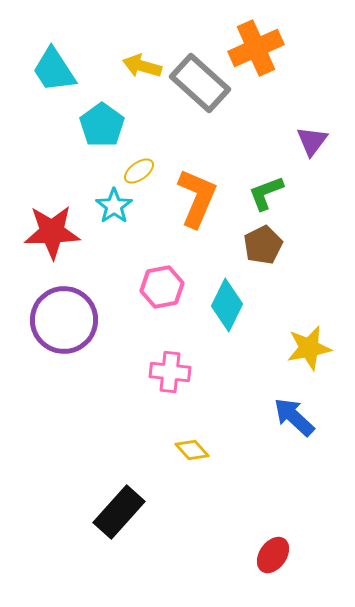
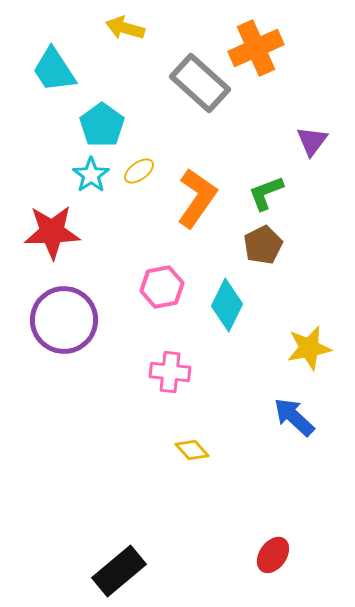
yellow arrow: moved 17 px left, 38 px up
orange L-shape: rotated 12 degrees clockwise
cyan star: moved 23 px left, 31 px up
black rectangle: moved 59 px down; rotated 8 degrees clockwise
